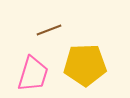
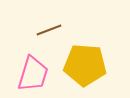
yellow pentagon: rotated 6 degrees clockwise
